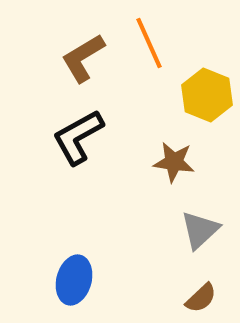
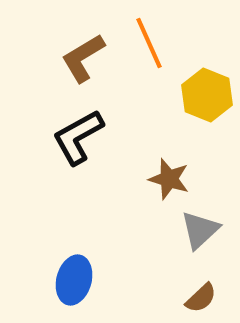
brown star: moved 5 px left, 17 px down; rotated 9 degrees clockwise
